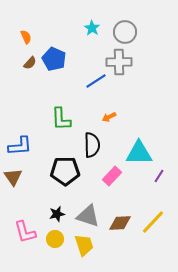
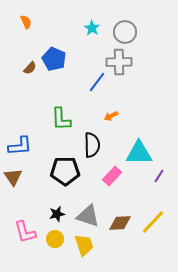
orange semicircle: moved 15 px up
brown semicircle: moved 5 px down
blue line: moved 1 px right, 1 px down; rotated 20 degrees counterclockwise
orange arrow: moved 2 px right, 1 px up
